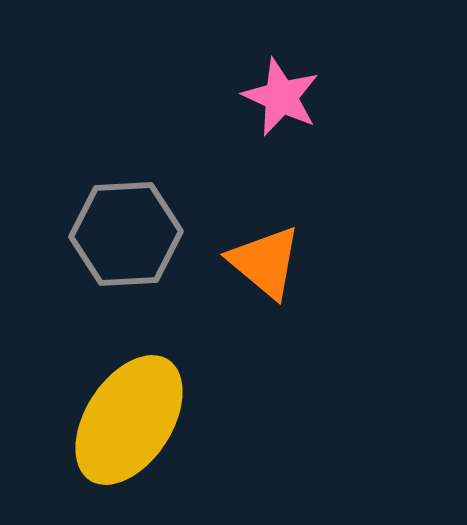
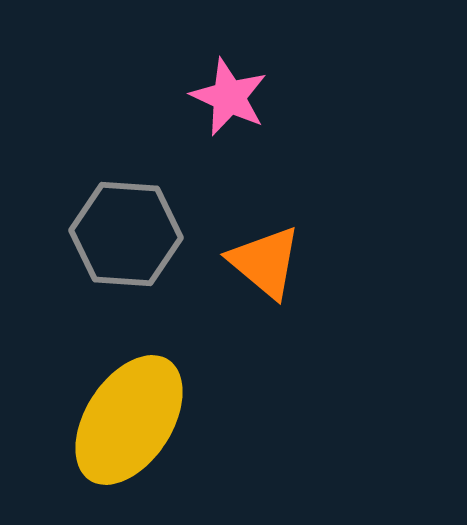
pink star: moved 52 px left
gray hexagon: rotated 7 degrees clockwise
